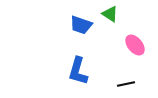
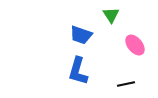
green triangle: moved 1 px right, 1 px down; rotated 24 degrees clockwise
blue trapezoid: moved 10 px down
